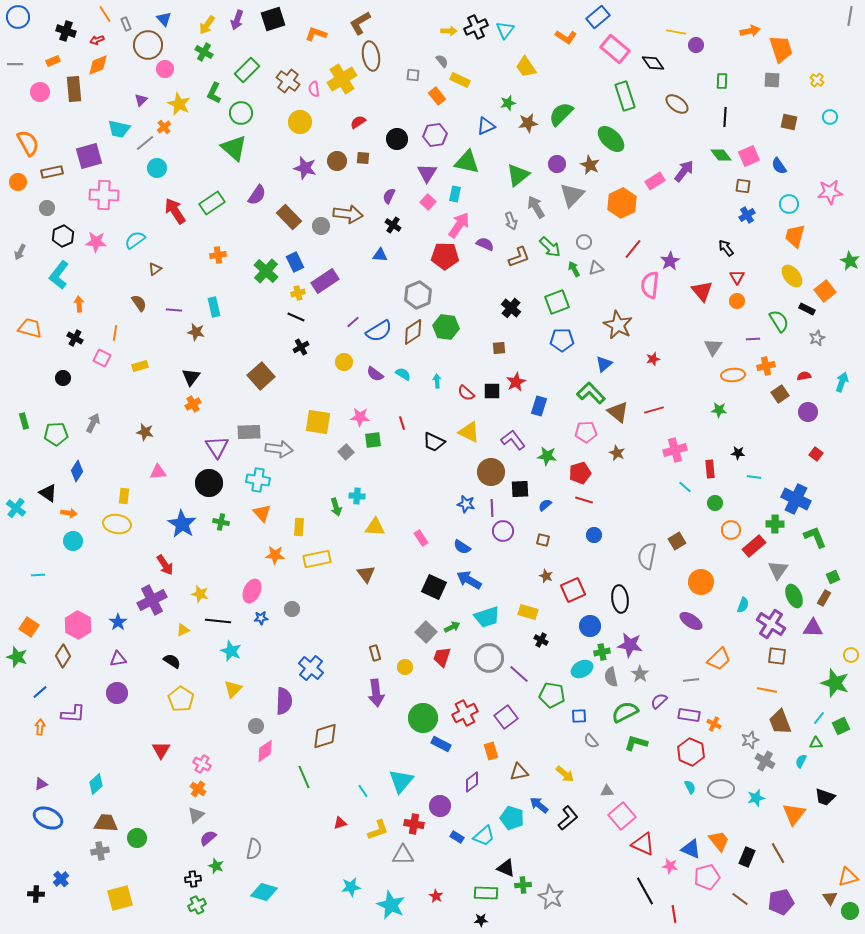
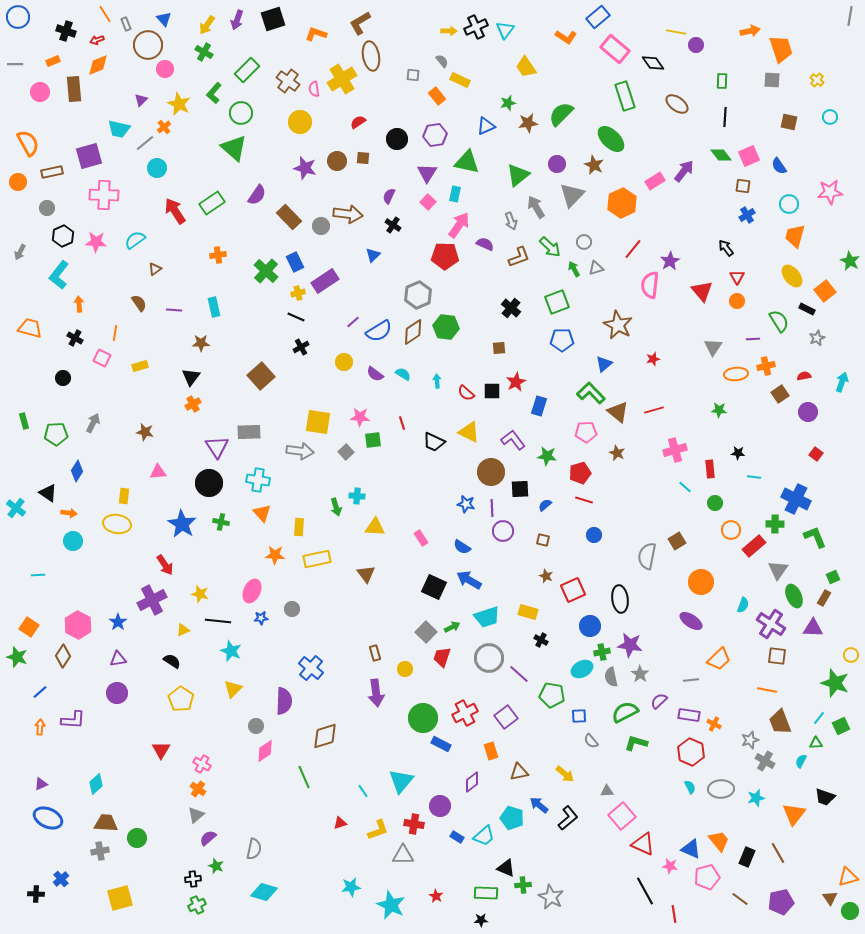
green L-shape at (214, 93): rotated 15 degrees clockwise
brown star at (590, 165): moved 4 px right
blue triangle at (380, 255): moved 7 px left; rotated 49 degrees counterclockwise
brown star at (196, 332): moved 5 px right, 11 px down; rotated 12 degrees counterclockwise
orange ellipse at (733, 375): moved 3 px right, 1 px up
gray arrow at (279, 449): moved 21 px right, 2 px down
yellow circle at (405, 667): moved 2 px down
purple L-shape at (73, 714): moved 6 px down
